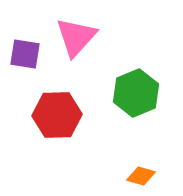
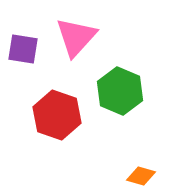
purple square: moved 2 px left, 5 px up
green hexagon: moved 16 px left, 2 px up; rotated 15 degrees counterclockwise
red hexagon: rotated 21 degrees clockwise
